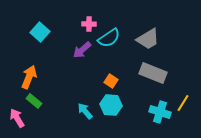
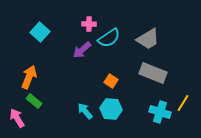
cyan hexagon: moved 4 px down
